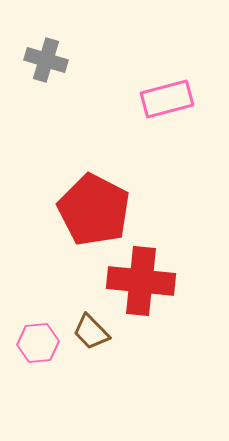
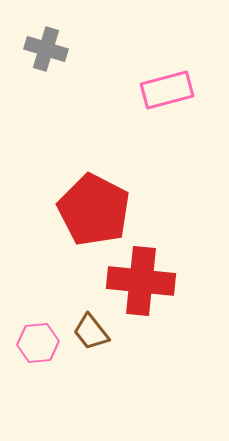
gray cross: moved 11 px up
pink rectangle: moved 9 px up
brown trapezoid: rotated 6 degrees clockwise
